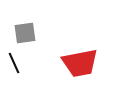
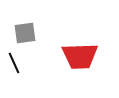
red trapezoid: moved 7 px up; rotated 9 degrees clockwise
